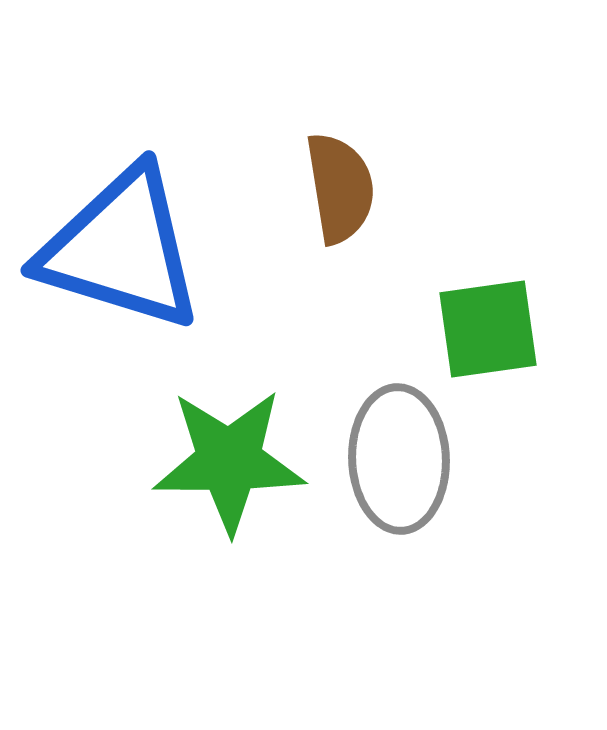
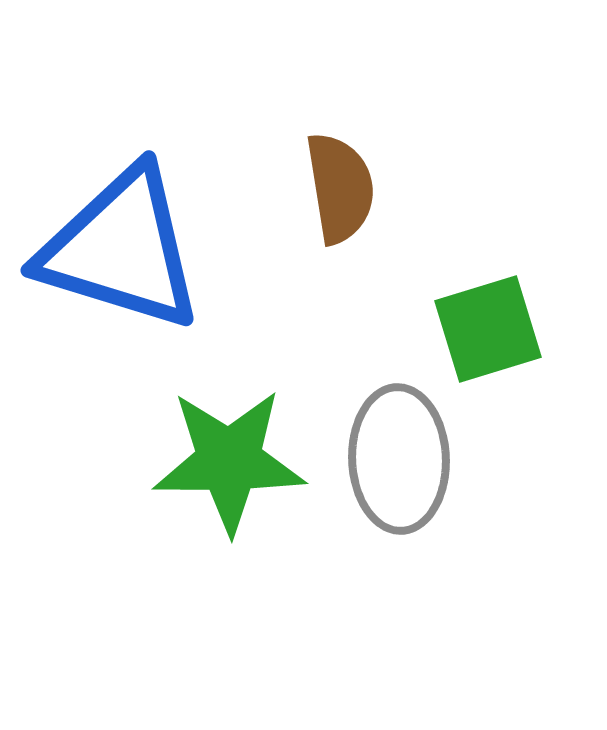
green square: rotated 9 degrees counterclockwise
